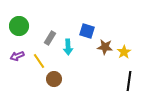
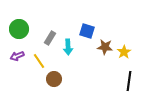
green circle: moved 3 px down
